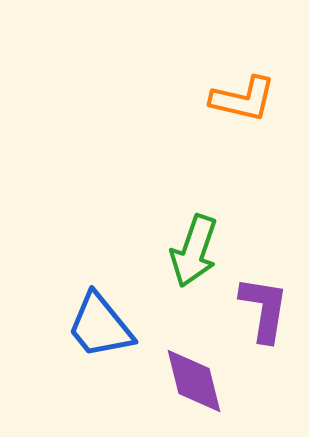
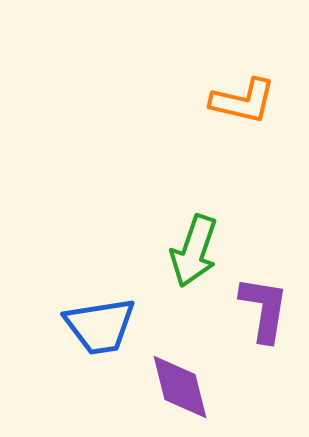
orange L-shape: moved 2 px down
blue trapezoid: rotated 60 degrees counterclockwise
purple diamond: moved 14 px left, 6 px down
